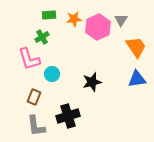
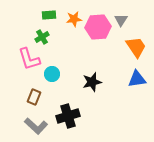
pink hexagon: rotated 20 degrees clockwise
gray L-shape: rotated 40 degrees counterclockwise
